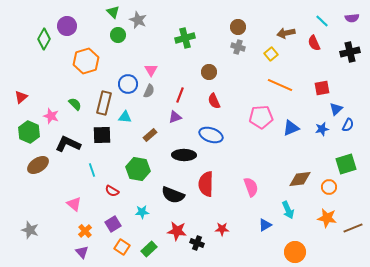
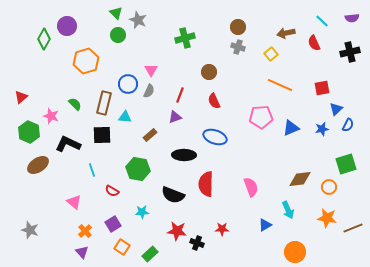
green triangle at (113, 12): moved 3 px right, 1 px down
blue ellipse at (211, 135): moved 4 px right, 2 px down
pink triangle at (74, 204): moved 2 px up
green rectangle at (149, 249): moved 1 px right, 5 px down
